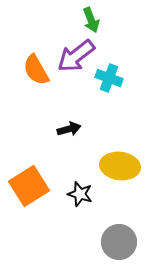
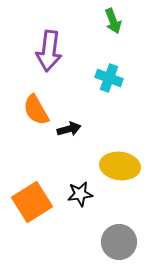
green arrow: moved 22 px right, 1 px down
purple arrow: moved 27 px left, 5 px up; rotated 45 degrees counterclockwise
orange semicircle: moved 40 px down
orange square: moved 3 px right, 16 px down
black star: rotated 25 degrees counterclockwise
